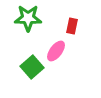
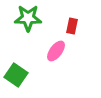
green square: moved 16 px left, 8 px down; rotated 15 degrees counterclockwise
